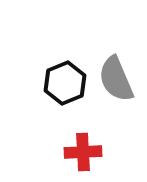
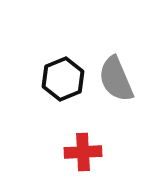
black hexagon: moved 2 px left, 4 px up
